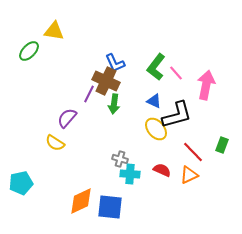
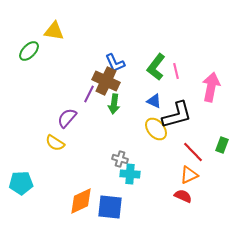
pink line: moved 2 px up; rotated 28 degrees clockwise
pink arrow: moved 5 px right, 2 px down
red semicircle: moved 21 px right, 26 px down
cyan pentagon: rotated 10 degrees clockwise
